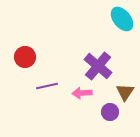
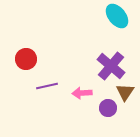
cyan ellipse: moved 5 px left, 3 px up
red circle: moved 1 px right, 2 px down
purple cross: moved 13 px right
purple circle: moved 2 px left, 4 px up
